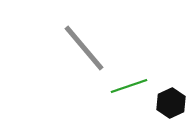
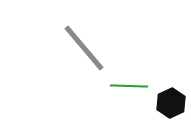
green line: rotated 21 degrees clockwise
